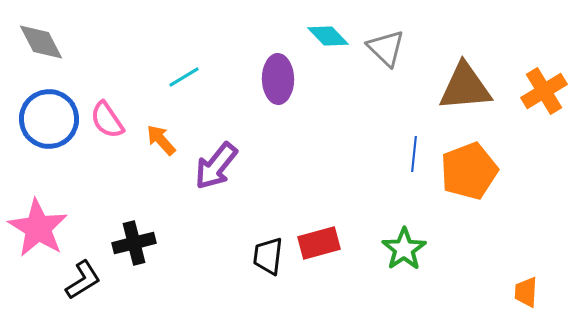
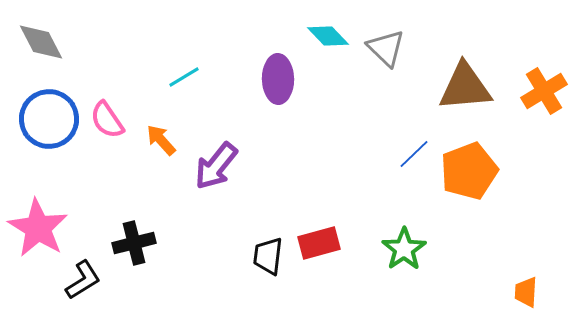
blue line: rotated 40 degrees clockwise
